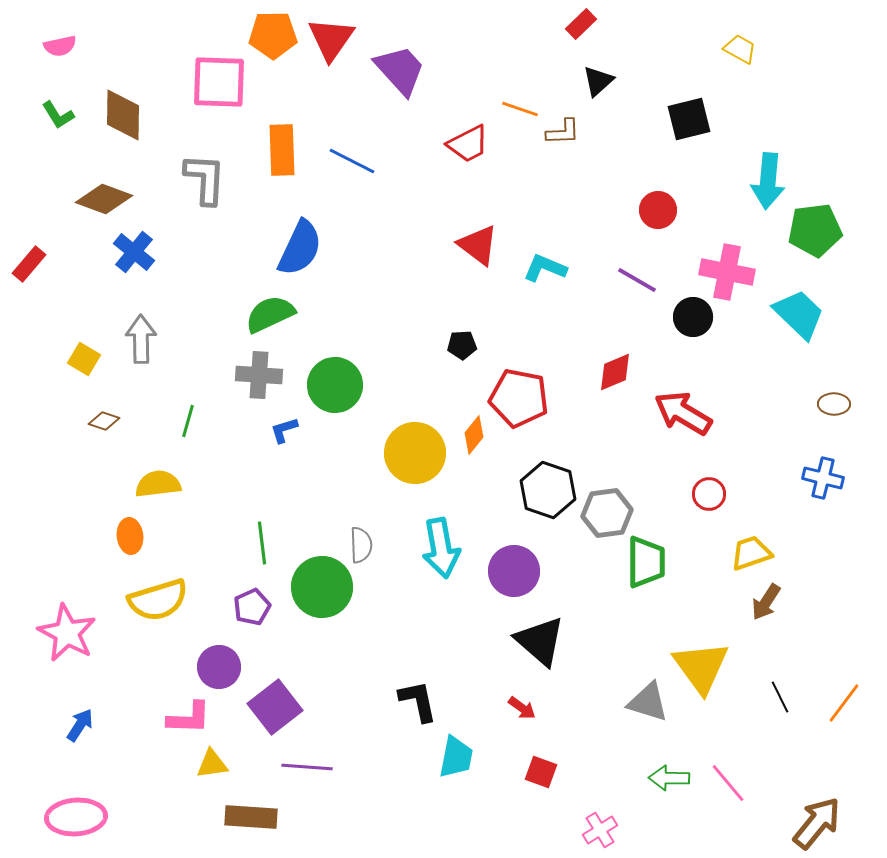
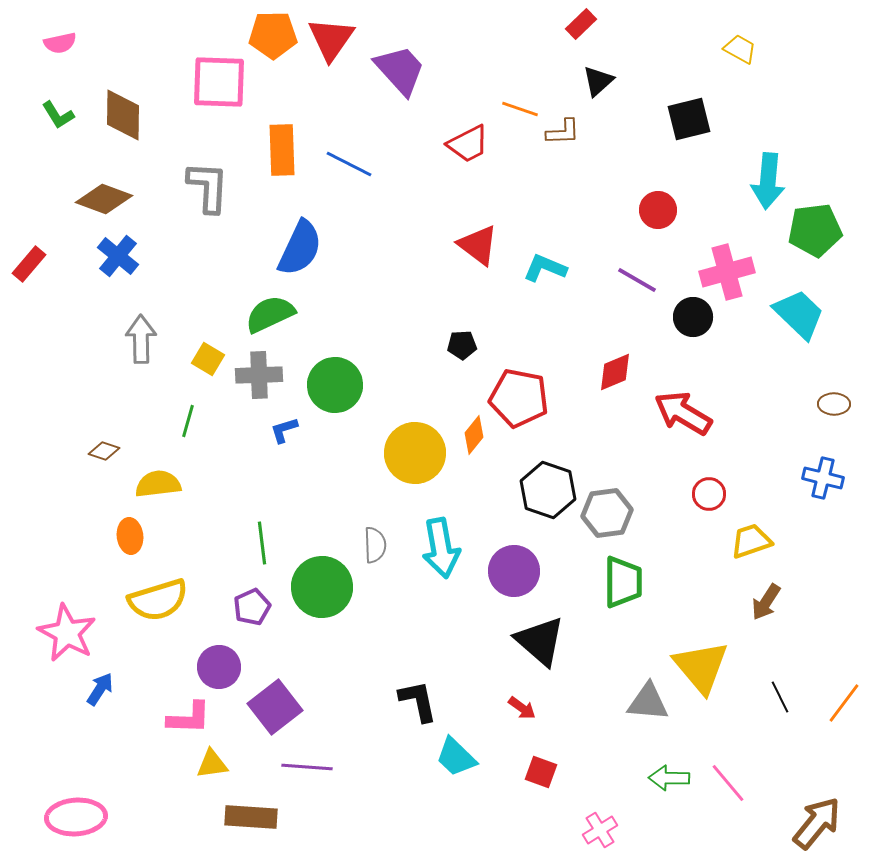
pink semicircle at (60, 46): moved 3 px up
blue line at (352, 161): moved 3 px left, 3 px down
gray L-shape at (205, 179): moved 3 px right, 8 px down
blue cross at (134, 252): moved 16 px left, 4 px down
pink cross at (727, 272): rotated 26 degrees counterclockwise
yellow square at (84, 359): moved 124 px right
gray cross at (259, 375): rotated 6 degrees counterclockwise
brown diamond at (104, 421): moved 30 px down
gray semicircle at (361, 545): moved 14 px right
yellow trapezoid at (751, 553): moved 12 px up
green trapezoid at (646, 562): moved 23 px left, 20 px down
yellow triangle at (701, 667): rotated 4 degrees counterclockwise
gray triangle at (648, 702): rotated 12 degrees counterclockwise
blue arrow at (80, 725): moved 20 px right, 36 px up
cyan trapezoid at (456, 757): rotated 123 degrees clockwise
